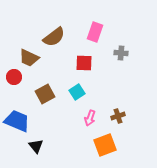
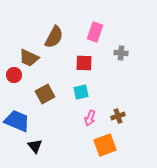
brown semicircle: rotated 25 degrees counterclockwise
red circle: moved 2 px up
cyan square: moved 4 px right; rotated 21 degrees clockwise
black triangle: moved 1 px left
